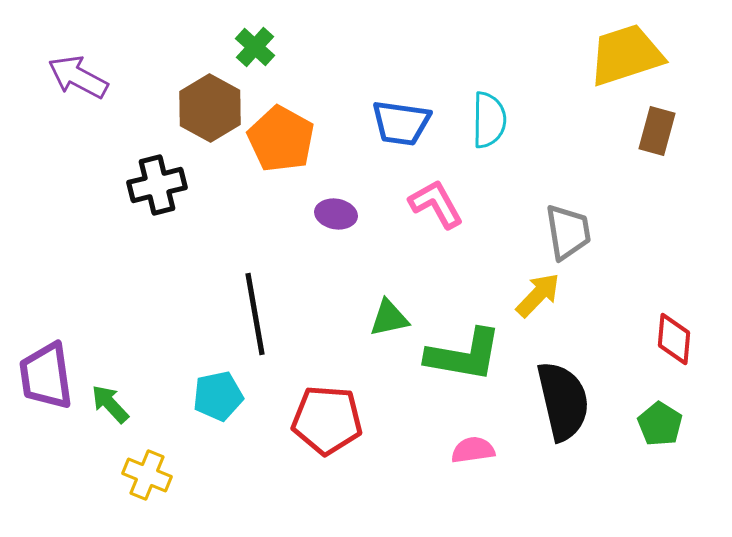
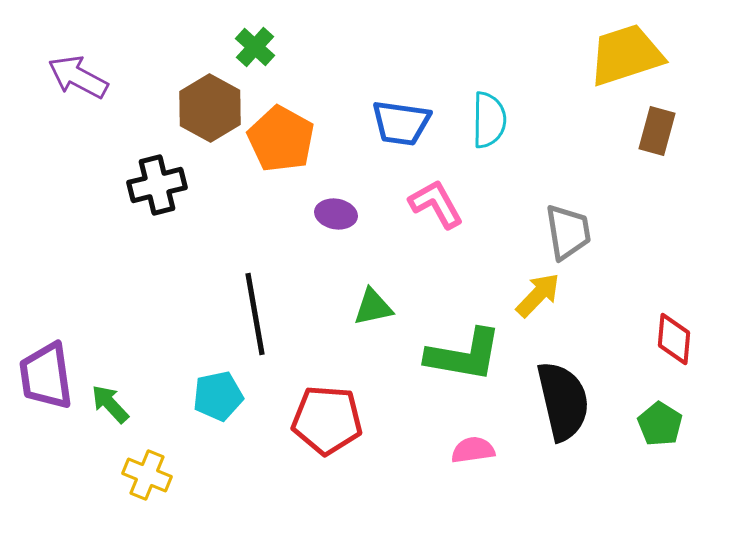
green triangle: moved 16 px left, 11 px up
